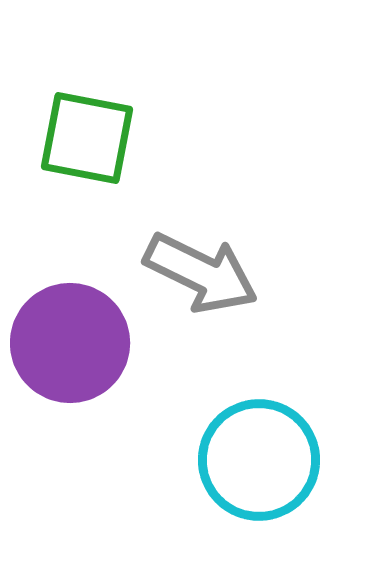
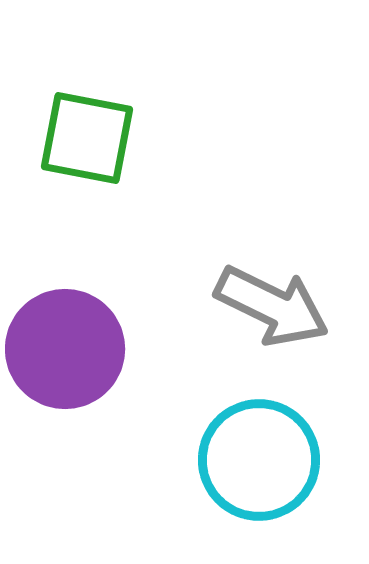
gray arrow: moved 71 px right, 33 px down
purple circle: moved 5 px left, 6 px down
